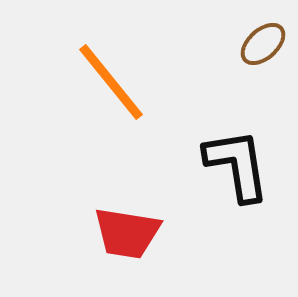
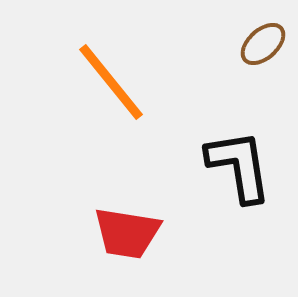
black L-shape: moved 2 px right, 1 px down
